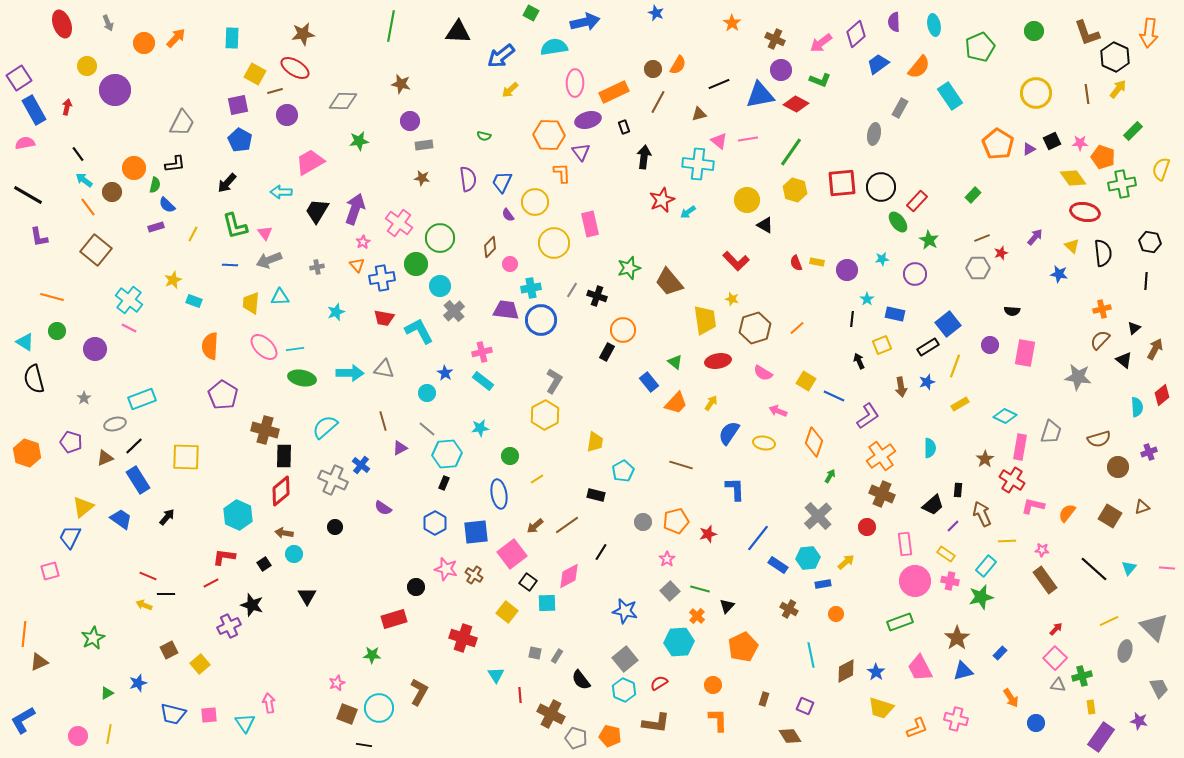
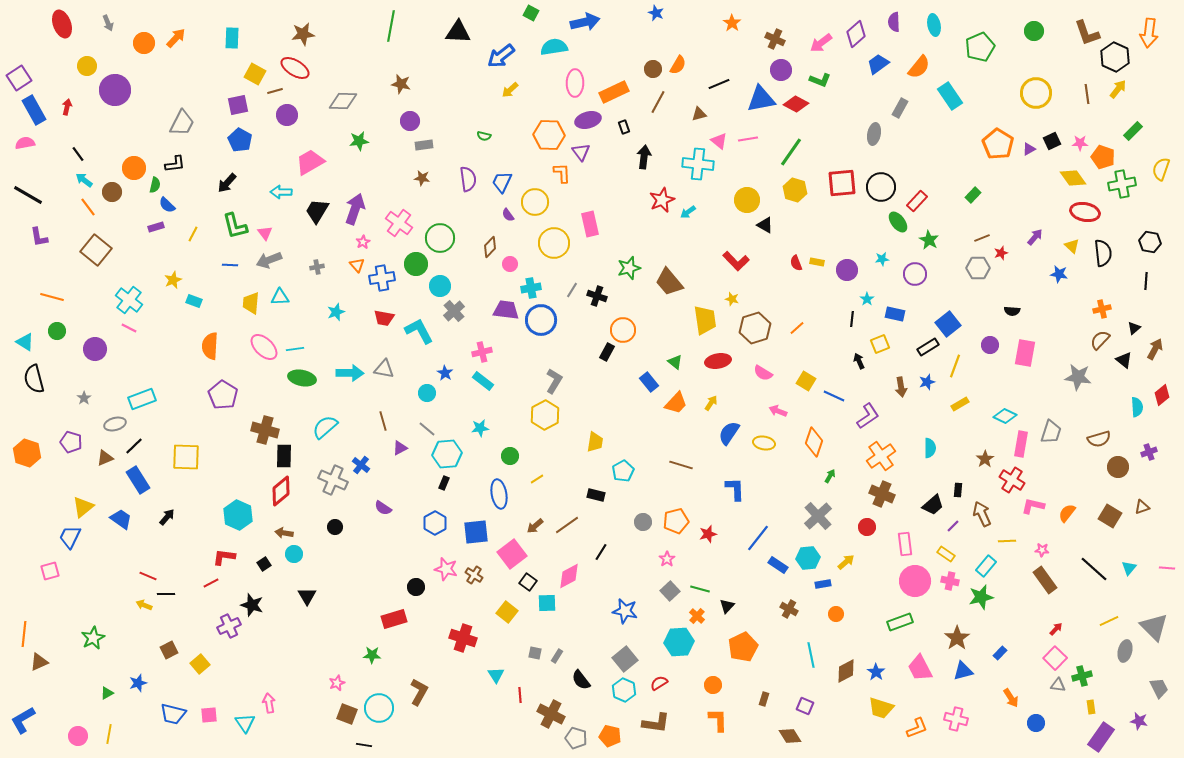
blue triangle at (760, 95): moved 1 px right, 4 px down
yellow square at (882, 345): moved 2 px left, 1 px up
pink rectangle at (1020, 447): moved 1 px right, 3 px up
